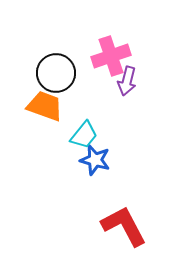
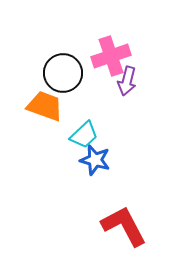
black circle: moved 7 px right
cyan trapezoid: rotated 8 degrees clockwise
